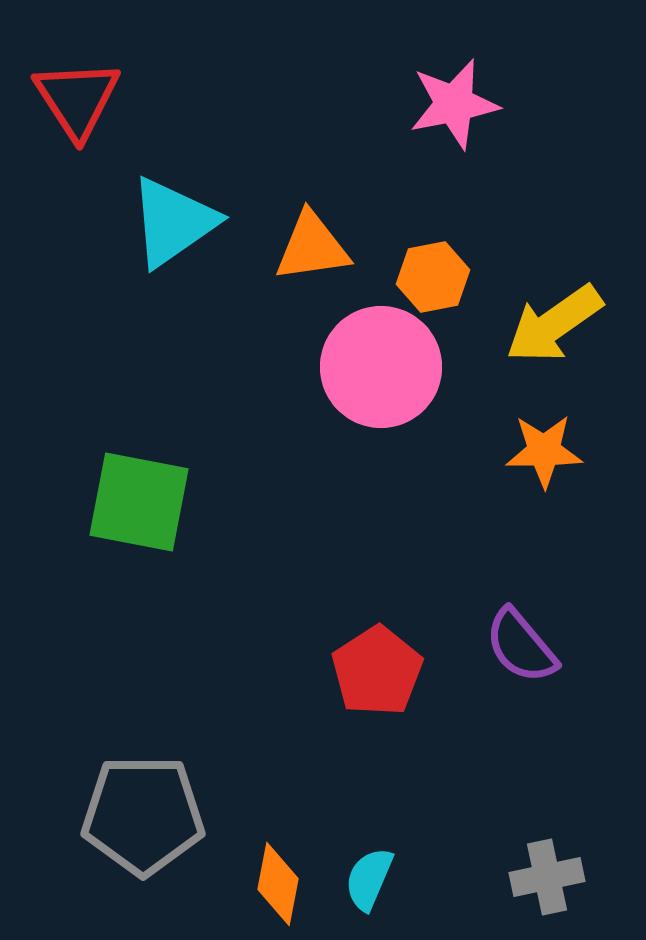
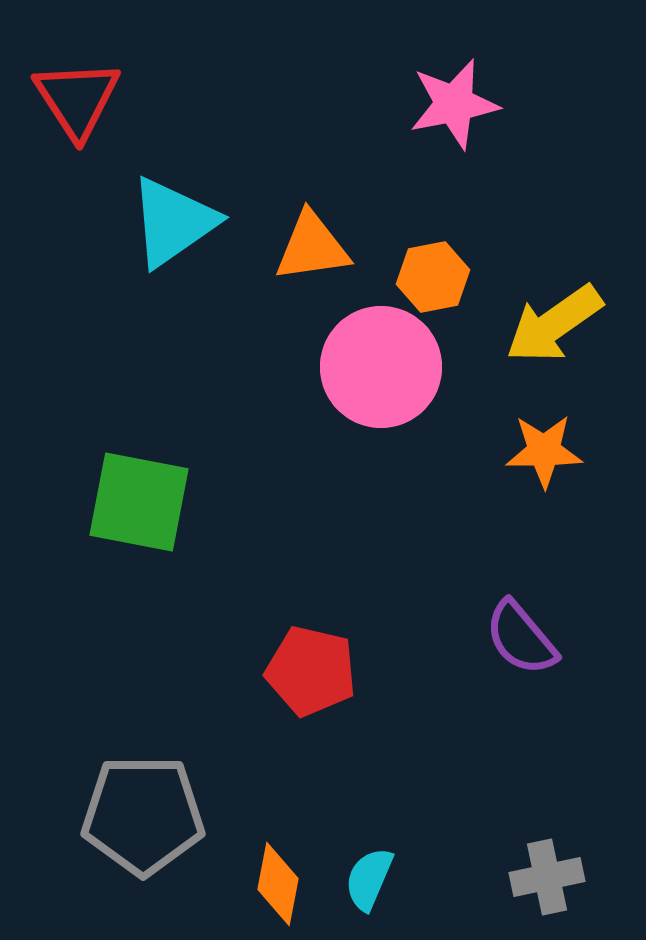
purple semicircle: moved 8 px up
red pentagon: moved 66 px left; rotated 26 degrees counterclockwise
